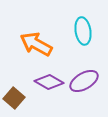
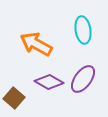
cyan ellipse: moved 1 px up
purple ellipse: moved 1 px left, 2 px up; rotated 24 degrees counterclockwise
